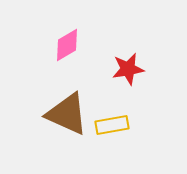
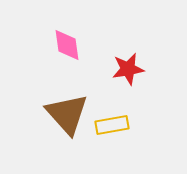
pink diamond: rotated 68 degrees counterclockwise
brown triangle: rotated 24 degrees clockwise
